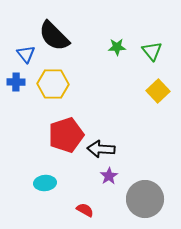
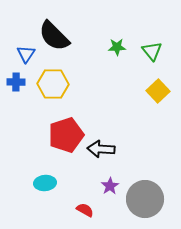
blue triangle: rotated 12 degrees clockwise
purple star: moved 1 px right, 10 px down
